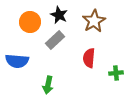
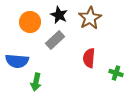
brown star: moved 4 px left, 3 px up
green cross: rotated 24 degrees clockwise
green arrow: moved 12 px left, 3 px up
